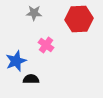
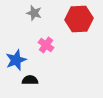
gray star: rotated 14 degrees clockwise
blue star: moved 1 px up
black semicircle: moved 1 px left, 1 px down
